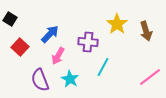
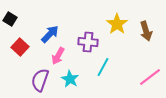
purple semicircle: rotated 40 degrees clockwise
